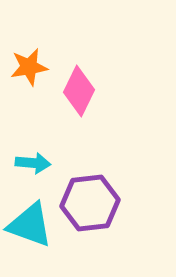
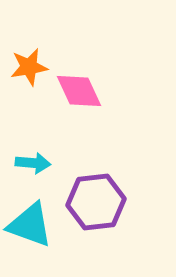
pink diamond: rotated 51 degrees counterclockwise
purple hexagon: moved 6 px right, 1 px up
